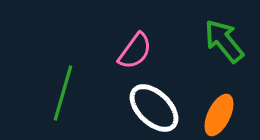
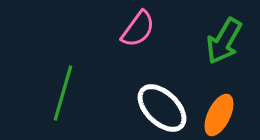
green arrow: rotated 111 degrees counterclockwise
pink semicircle: moved 3 px right, 22 px up
white ellipse: moved 8 px right
